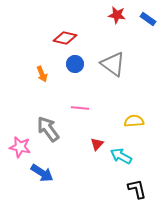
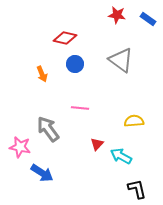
gray triangle: moved 8 px right, 4 px up
